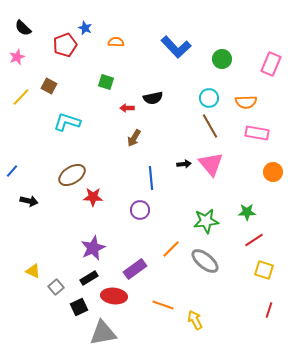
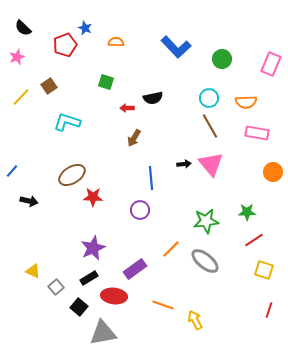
brown square at (49, 86): rotated 28 degrees clockwise
black square at (79, 307): rotated 24 degrees counterclockwise
